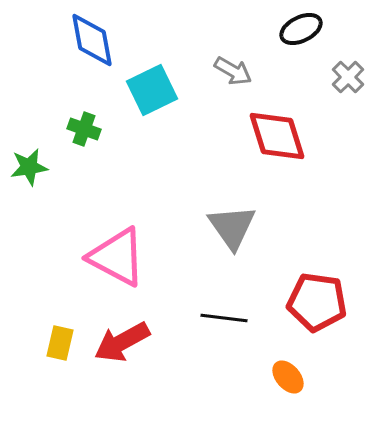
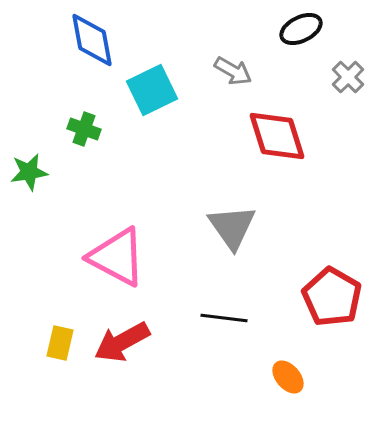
green star: moved 5 px down
red pentagon: moved 15 px right, 5 px up; rotated 22 degrees clockwise
